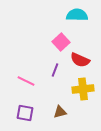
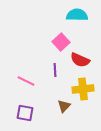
purple line: rotated 24 degrees counterclockwise
brown triangle: moved 4 px right, 6 px up; rotated 32 degrees counterclockwise
